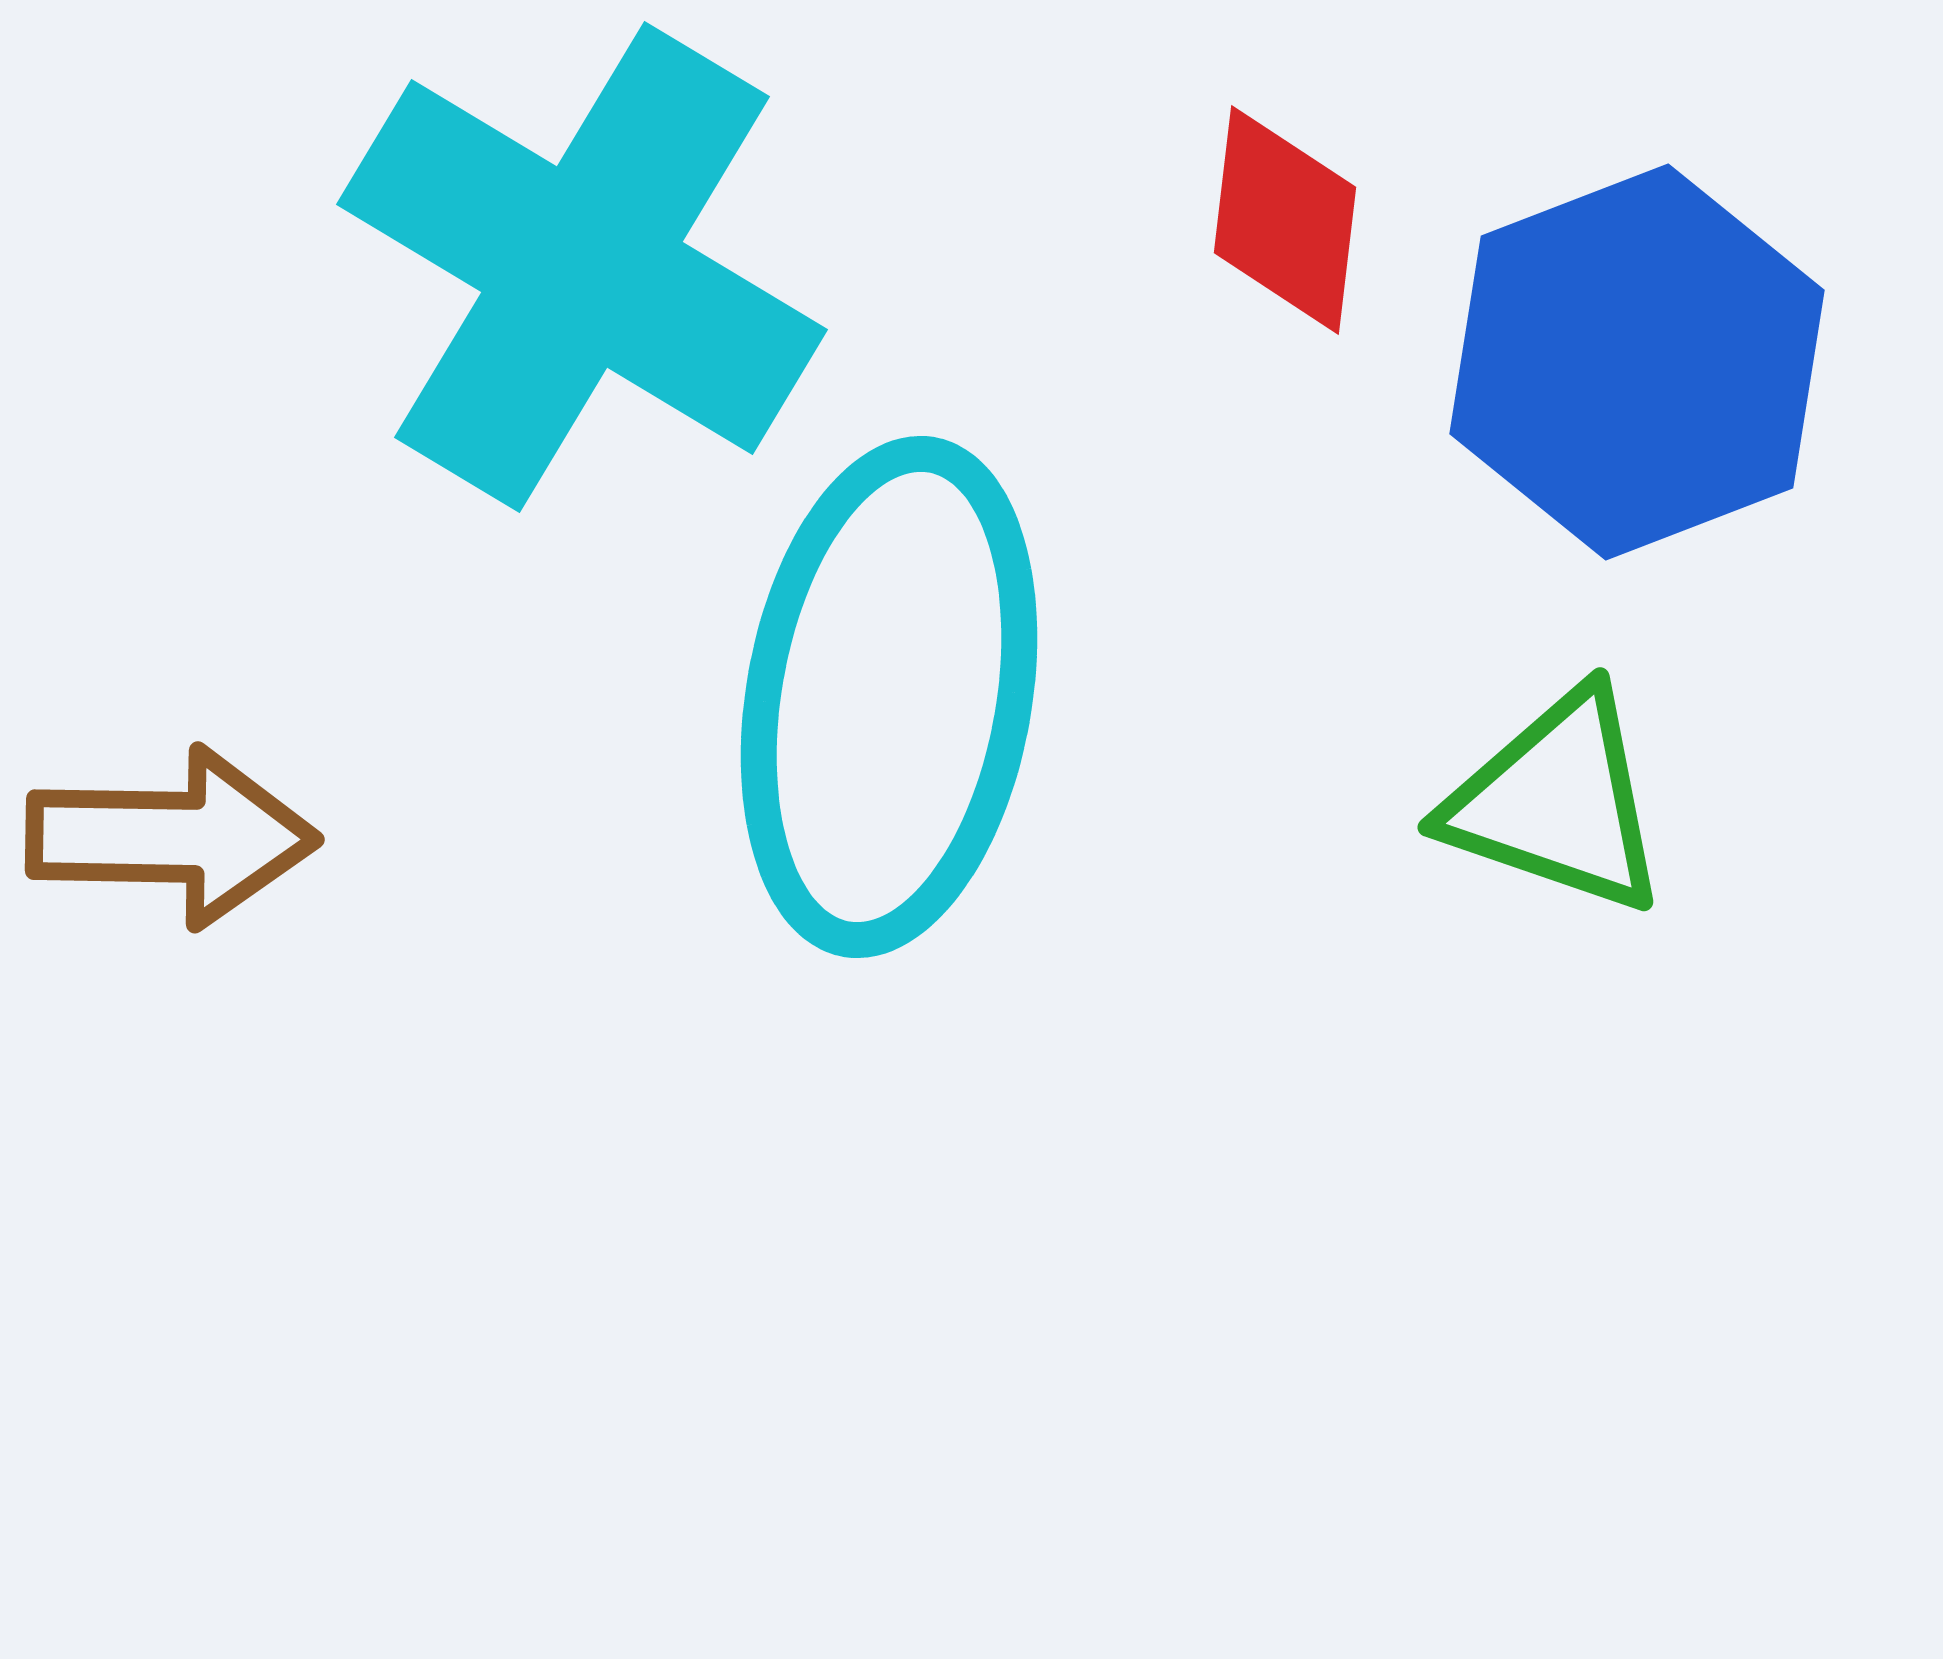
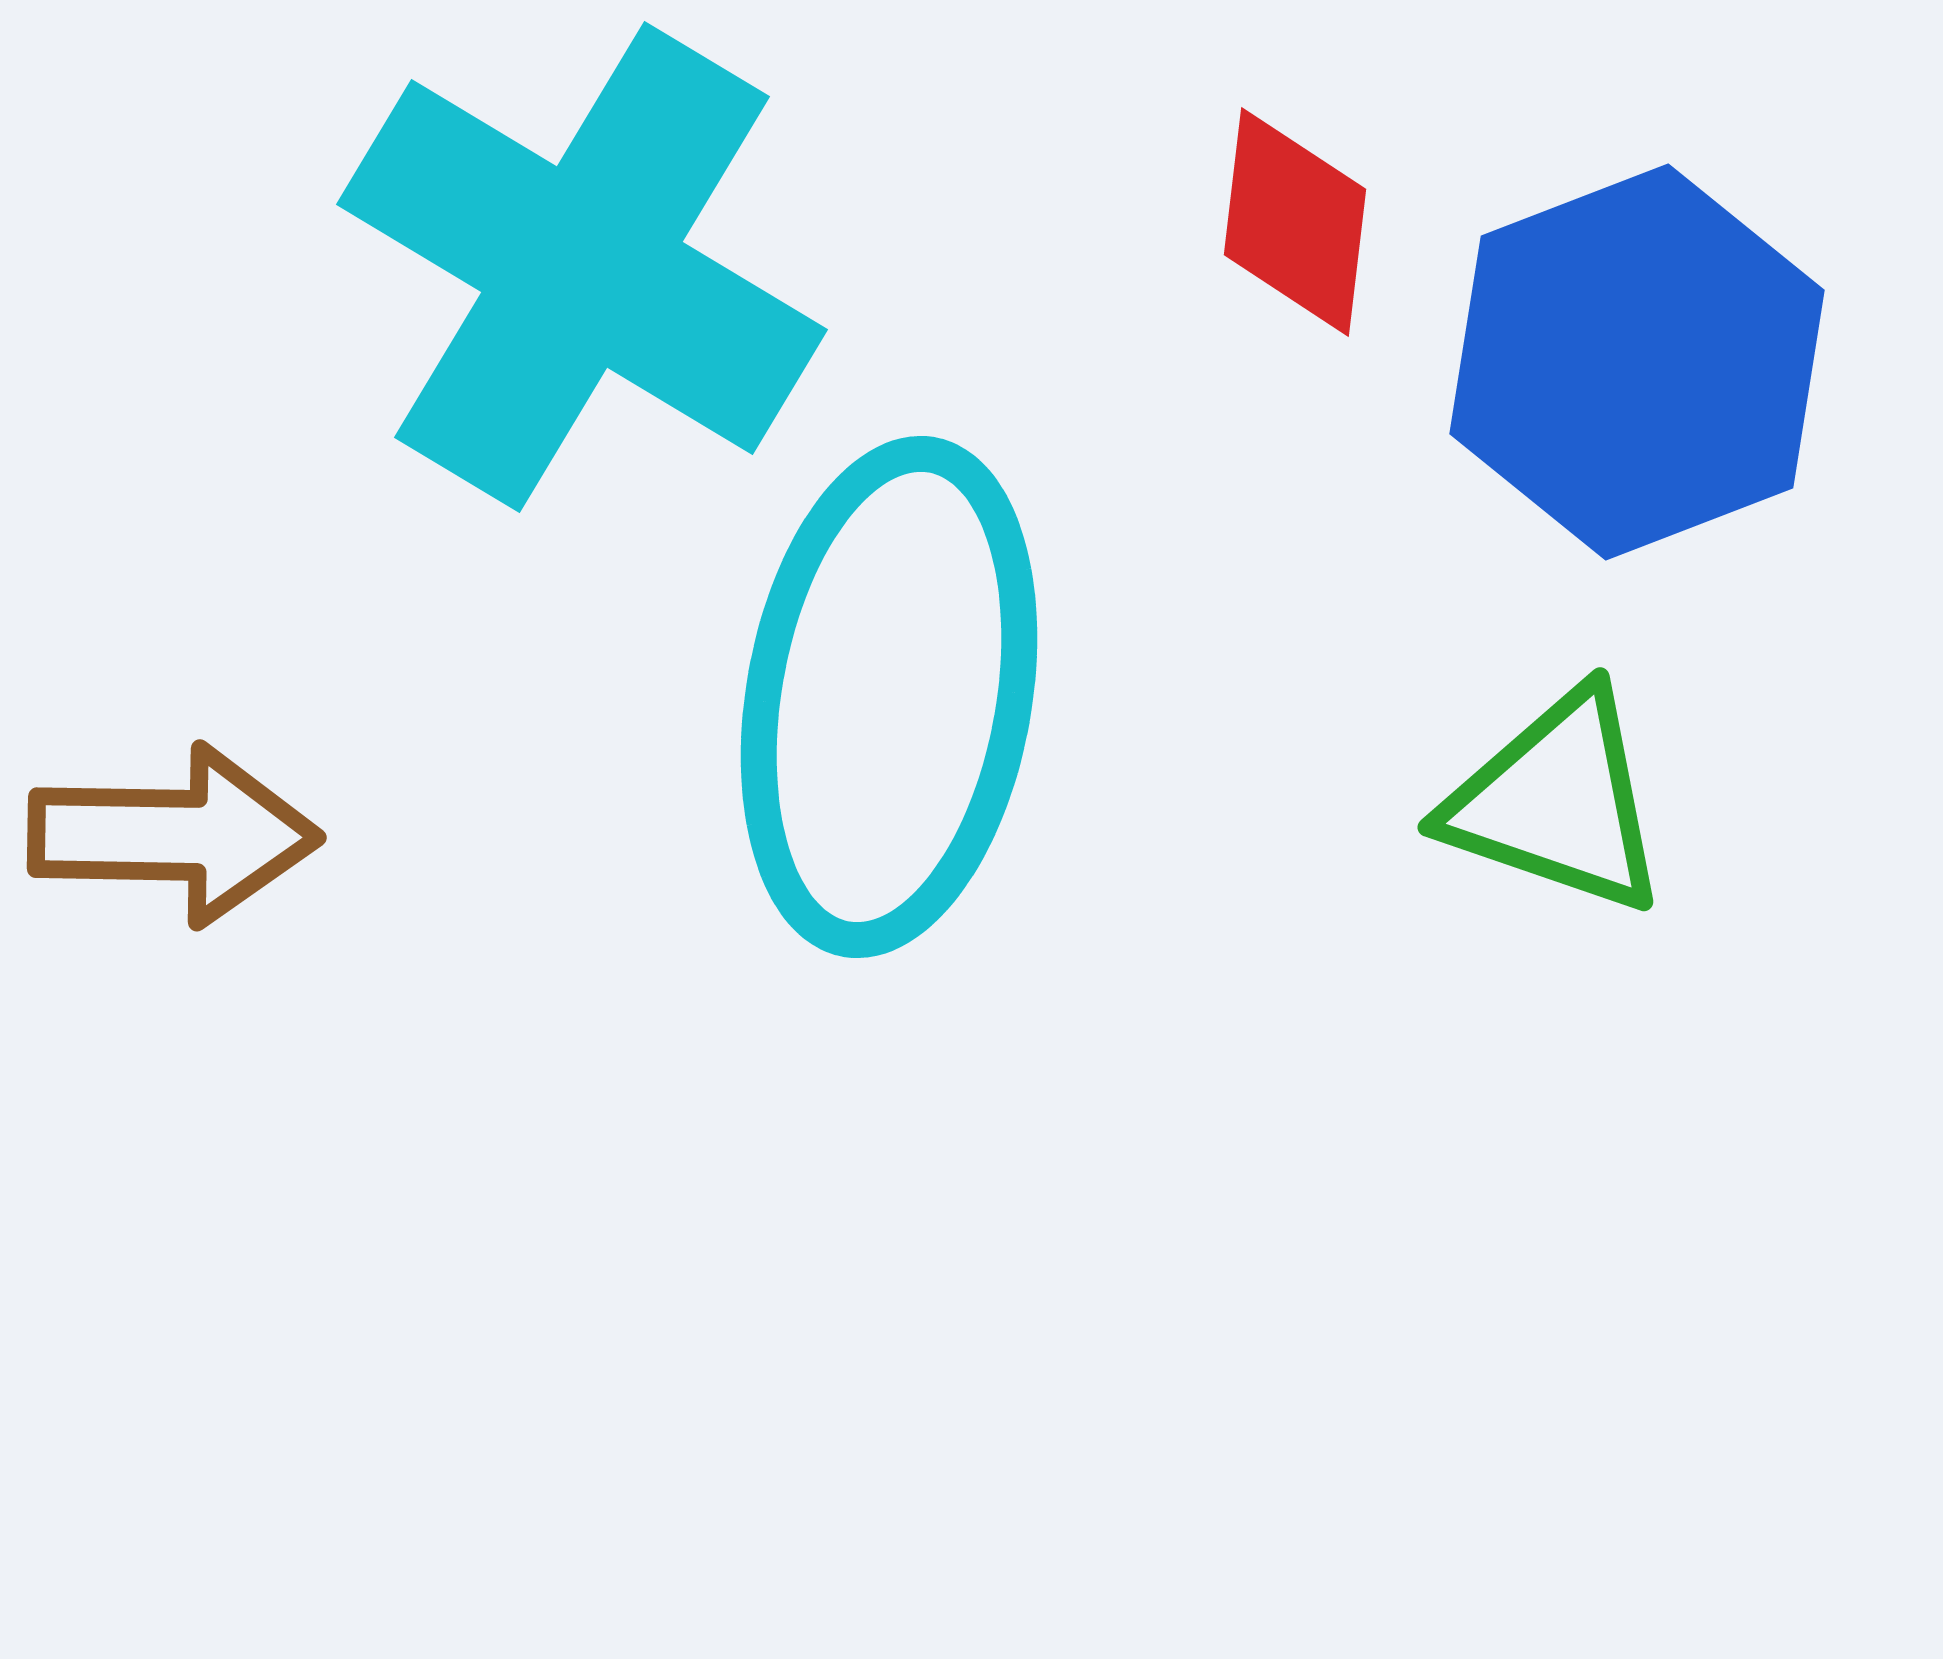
red diamond: moved 10 px right, 2 px down
brown arrow: moved 2 px right, 2 px up
